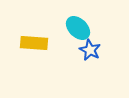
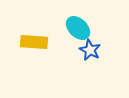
yellow rectangle: moved 1 px up
